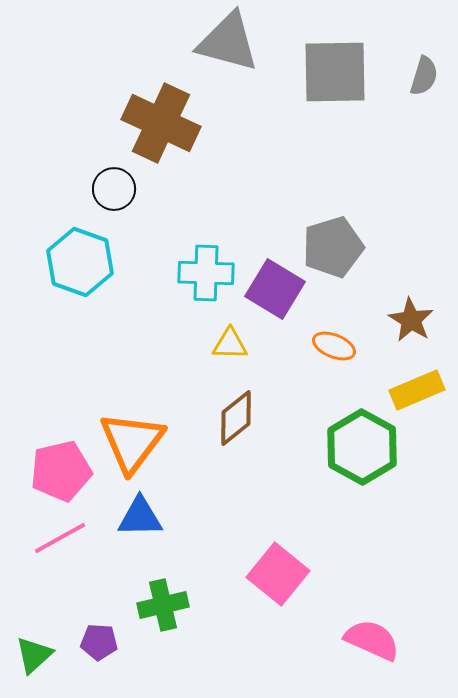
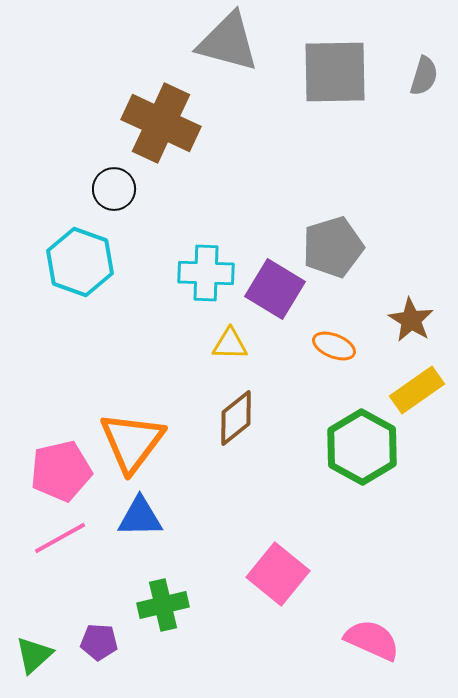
yellow rectangle: rotated 12 degrees counterclockwise
